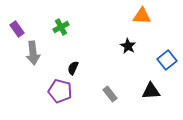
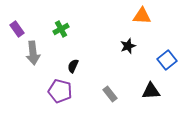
green cross: moved 2 px down
black star: rotated 21 degrees clockwise
black semicircle: moved 2 px up
